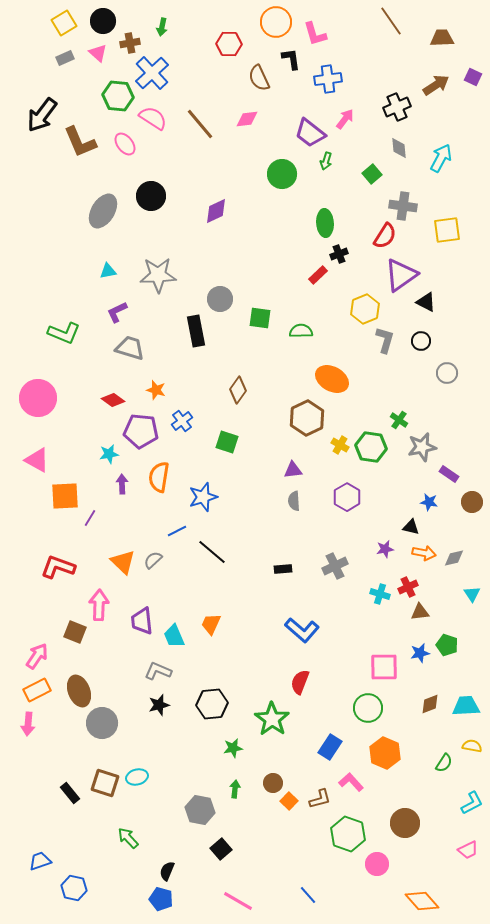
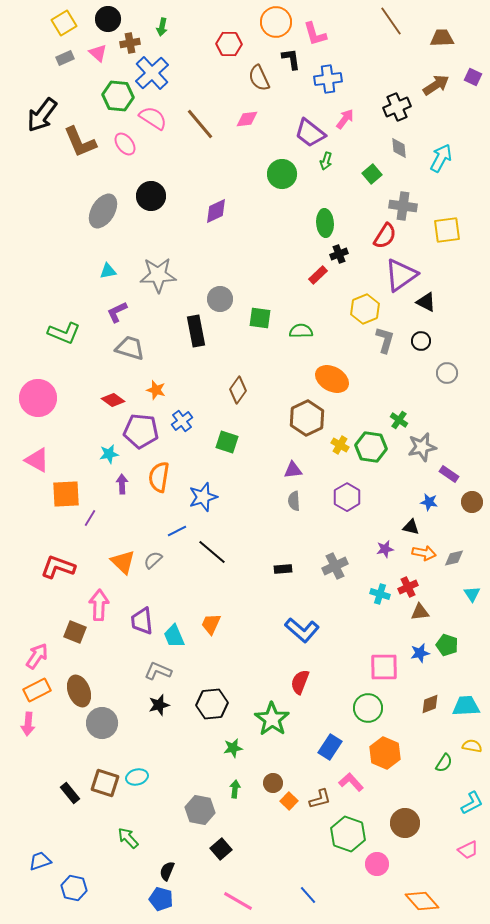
black circle at (103, 21): moved 5 px right, 2 px up
orange square at (65, 496): moved 1 px right, 2 px up
